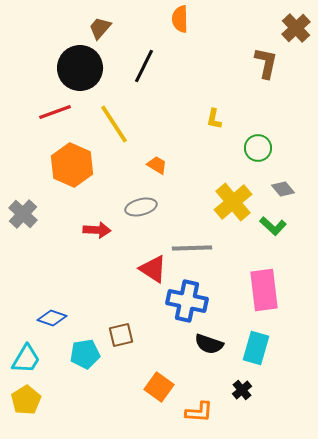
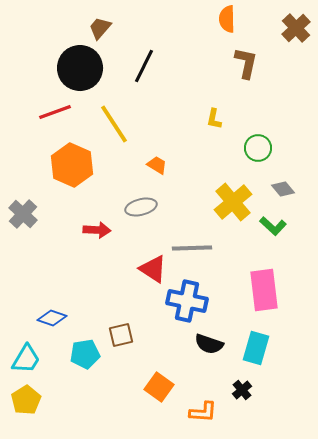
orange semicircle: moved 47 px right
brown L-shape: moved 20 px left
orange L-shape: moved 4 px right
